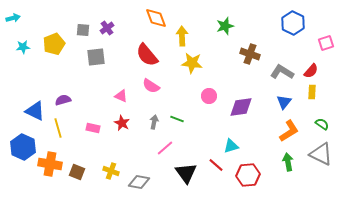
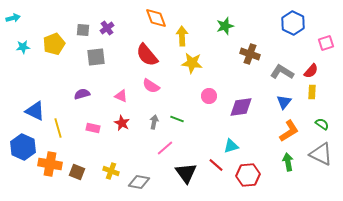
purple semicircle at (63, 100): moved 19 px right, 6 px up
